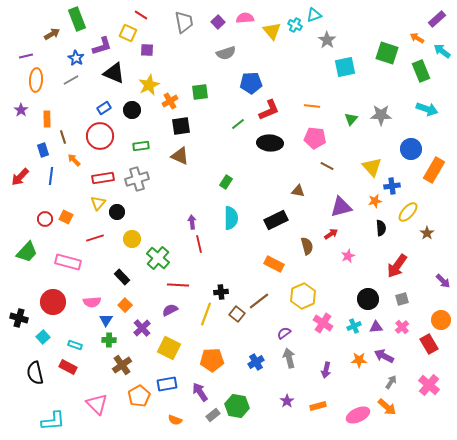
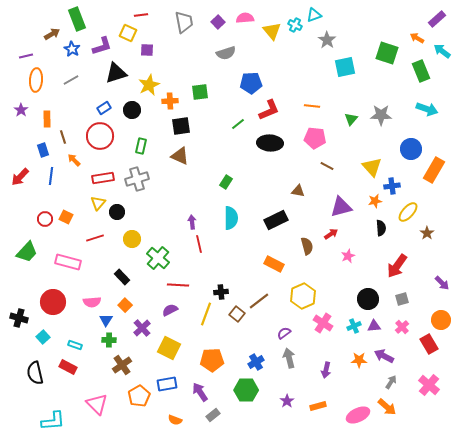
red line at (141, 15): rotated 40 degrees counterclockwise
blue star at (76, 58): moved 4 px left, 9 px up
black triangle at (114, 73): moved 2 px right; rotated 40 degrees counterclockwise
orange cross at (170, 101): rotated 28 degrees clockwise
green rectangle at (141, 146): rotated 70 degrees counterclockwise
purple arrow at (443, 281): moved 1 px left, 2 px down
purple triangle at (376, 327): moved 2 px left, 1 px up
green hexagon at (237, 406): moved 9 px right, 16 px up; rotated 10 degrees counterclockwise
